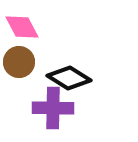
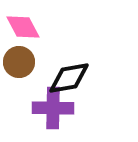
pink diamond: moved 1 px right
black diamond: rotated 42 degrees counterclockwise
